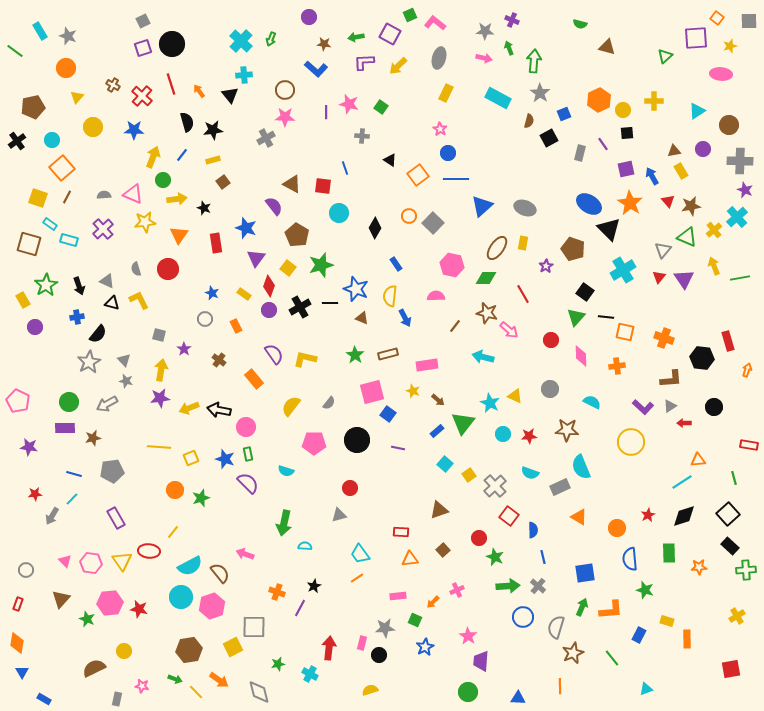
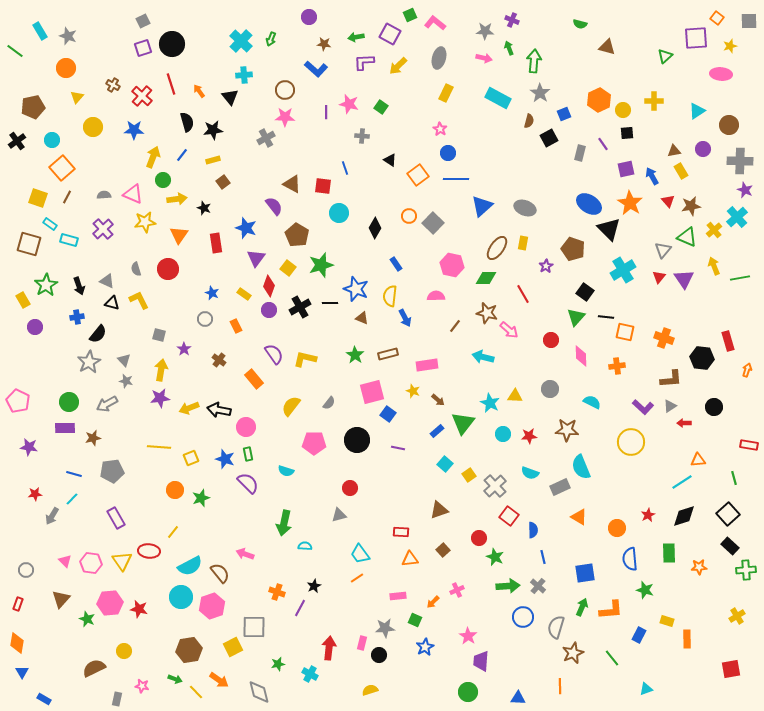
black triangle at (230, 95): moved 2 px down
yellow triangle at (515, 396): rotated 21 degrees counterclockwise
